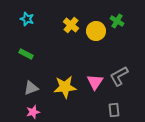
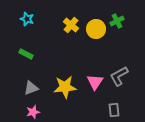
green cross: rotated 32 degrees clockwise
yellow circle: moved 2 px up
